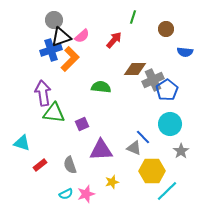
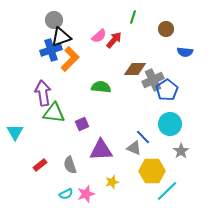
pink semicircle: moved 17 px right
cyan triangle: moved 7 px left, 11 px up; rotated 42 degrees clockwise
